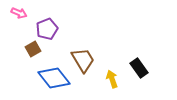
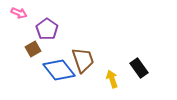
purple pentagon: rotated 15 degrees counterclockwise
brown trapezoid: rotated 12 degrees clockwise
blue diamond: moved 5 px right, 8 px up
